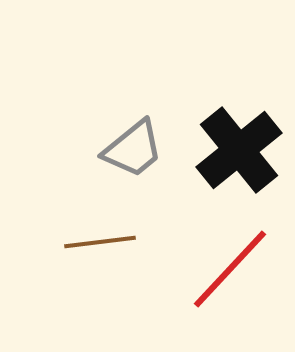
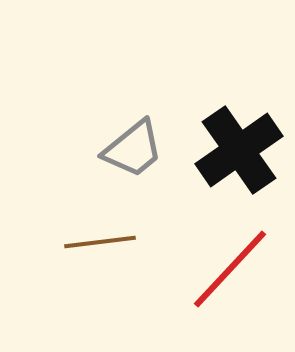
black cross: rotated 4 degrees clockwise
